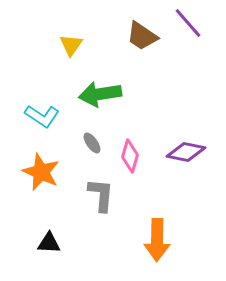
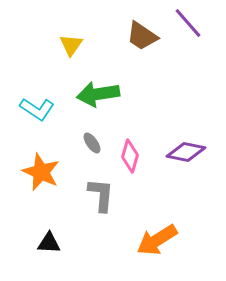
green arrow: moved 2 px left
cyan L-shape: moved 5 px left, 7 px up
orange arrow: rotated 57 degrees clockwise
